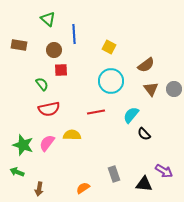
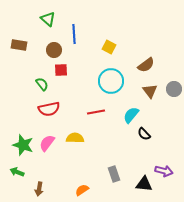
brown triangle: moved 1 px left, 2 px down
yellow semicircle: moved 3 px right, 3 px down
purple arrow: rotated 18 degrees counterclockwise
orange semicircle: moved 1 px left, 2 px down
